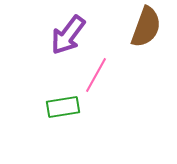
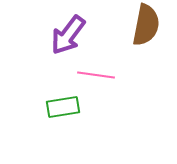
brown semicircle: moved 2 px up; rotated 9 degrees counterclockwise
pink line: rotated 69 degrees clockwise
